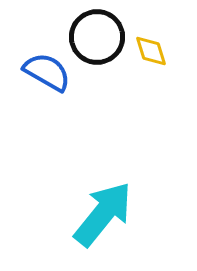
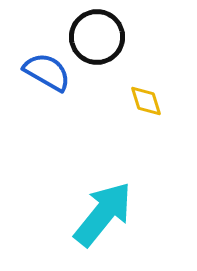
yellow diamond: moved 5 px left, 50 px down
